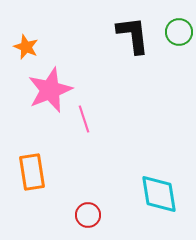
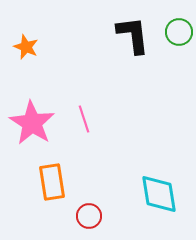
pink star: moved 18 px left, 33 px down; rotated 18 degrees counterclockwise
orange rectangle: moved 20 px right, 10 px down
red circle: moved 1 px right, 1 px down
